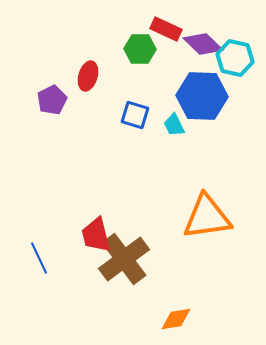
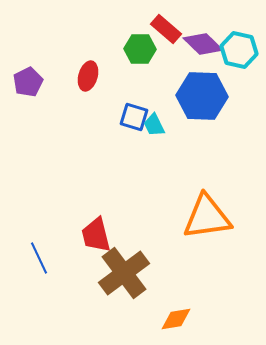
red rectangle: rotated 16 degrees clockwise
cyan hexagon: moved 4 px right, 8 px up
purple pentagon: moved 24 px left, 18 px up
blue square: moved 1 px left, 2 px down
cyan trapezoid: moved 20 px left
brown cross: moved 14 px down
